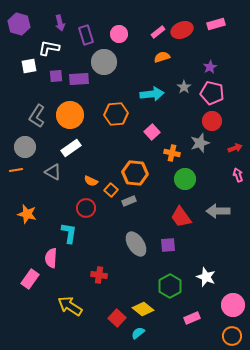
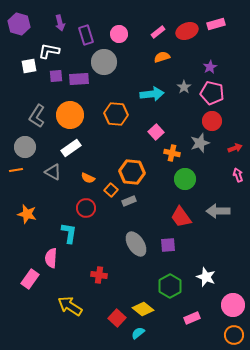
red ellipse at (182, 30): moved 5 px right, 1 px down
white L-shape at (49, 48): moved 3 px down
orange hexagon at (116, 114): rotated 10 degrees clockwise
pink square at (152, 132): moved 4 px right
orange hexagon at (135, 173): moved 3 px left, 1 px up
orange semicircle at (91, 181): moved 3 px left, 3 px up
orange circle at (232, 336): moved 2 px right, 1 px up
